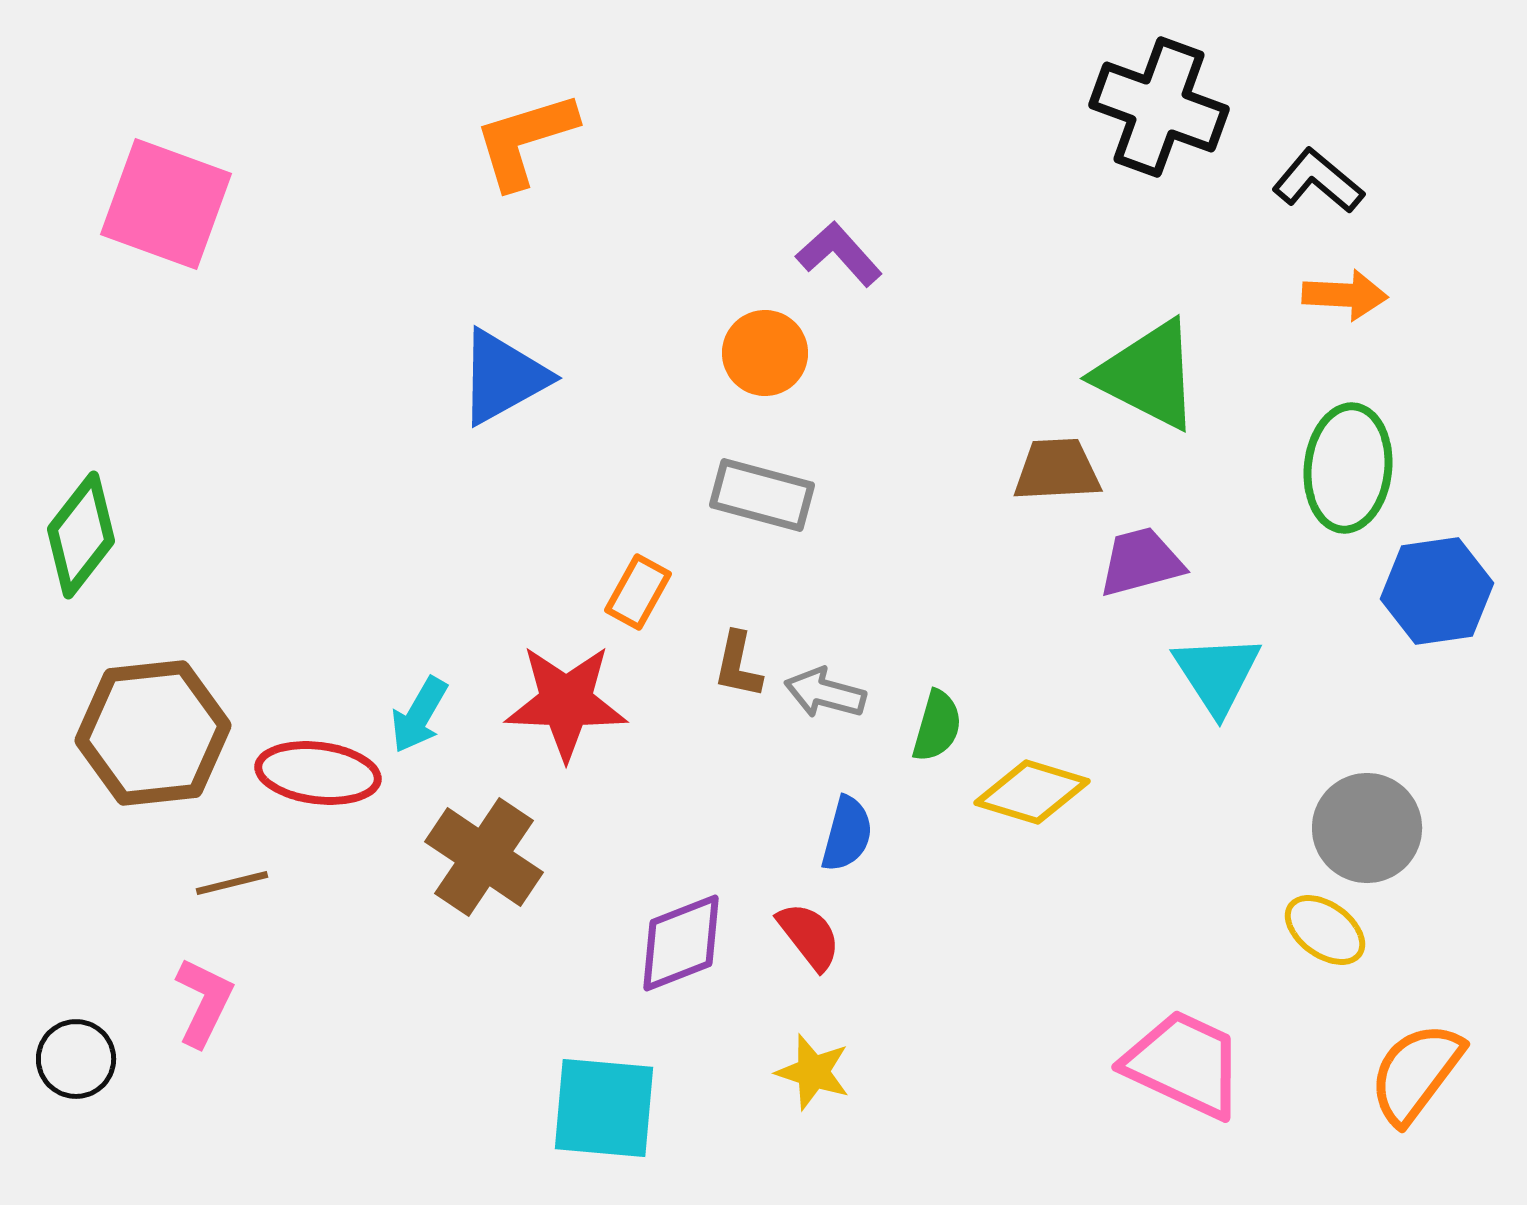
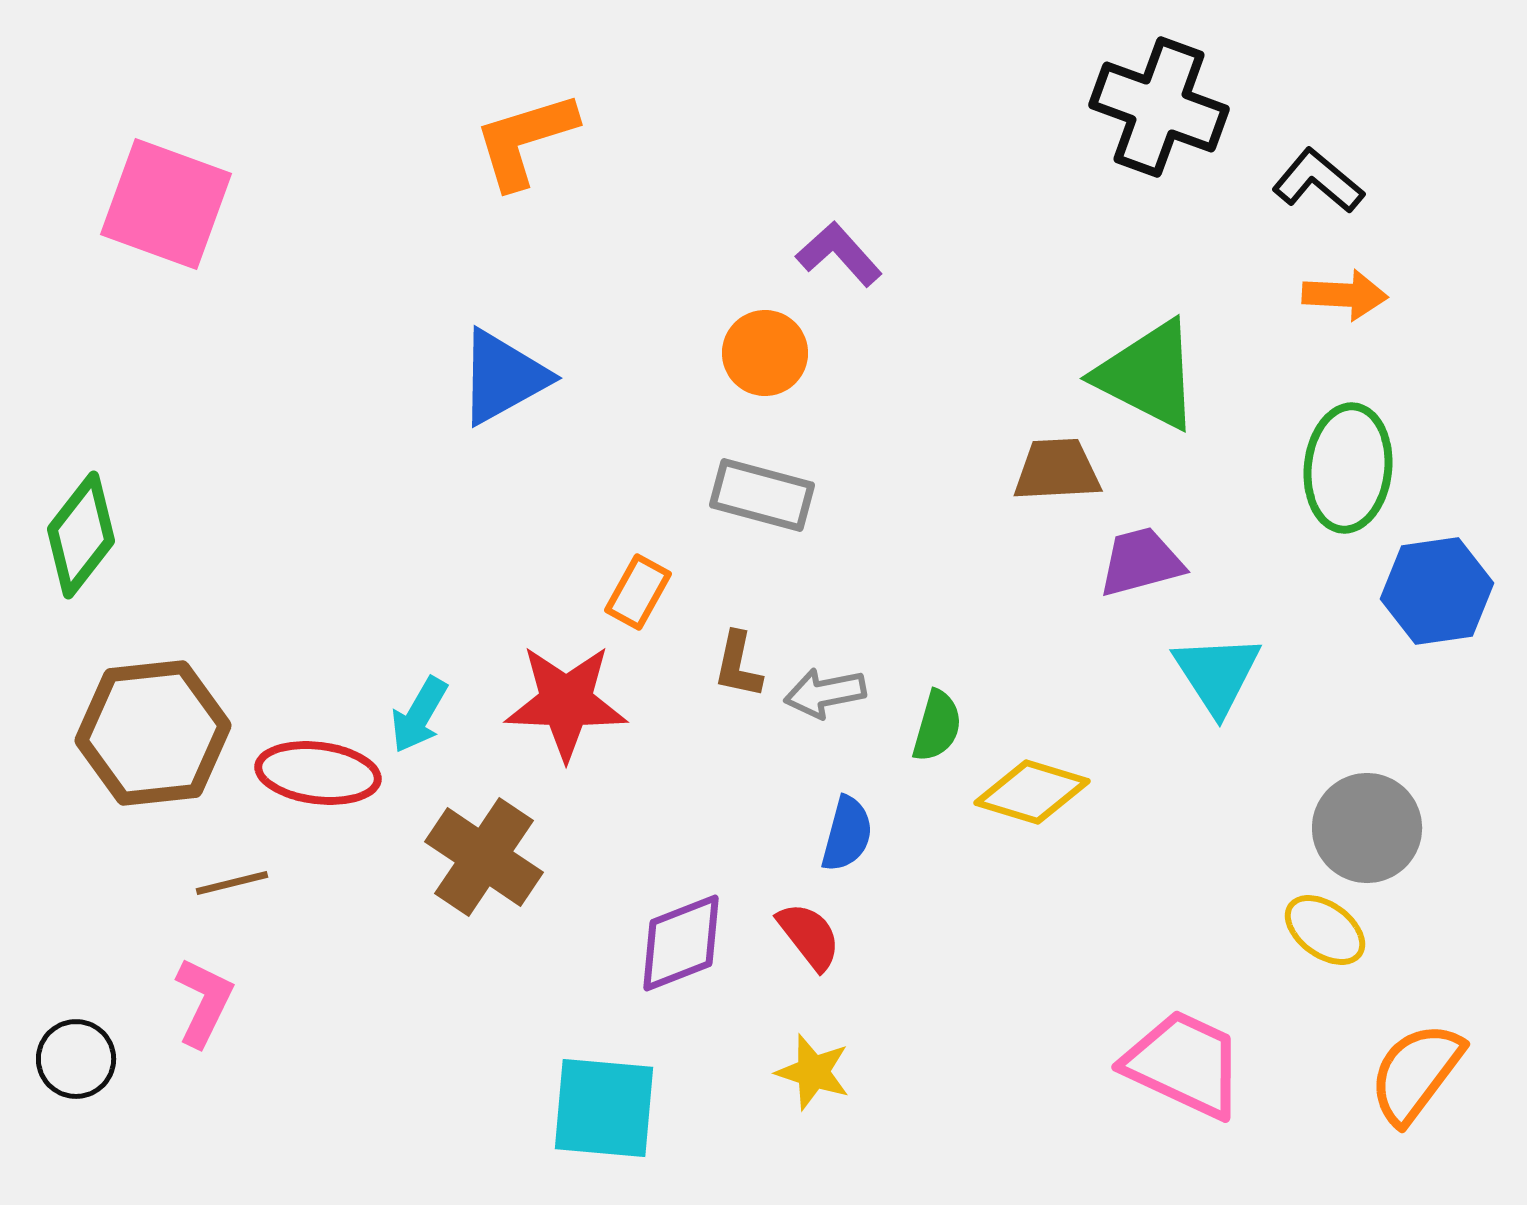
gray arrow: rotated 26 degrees counterclockwise
